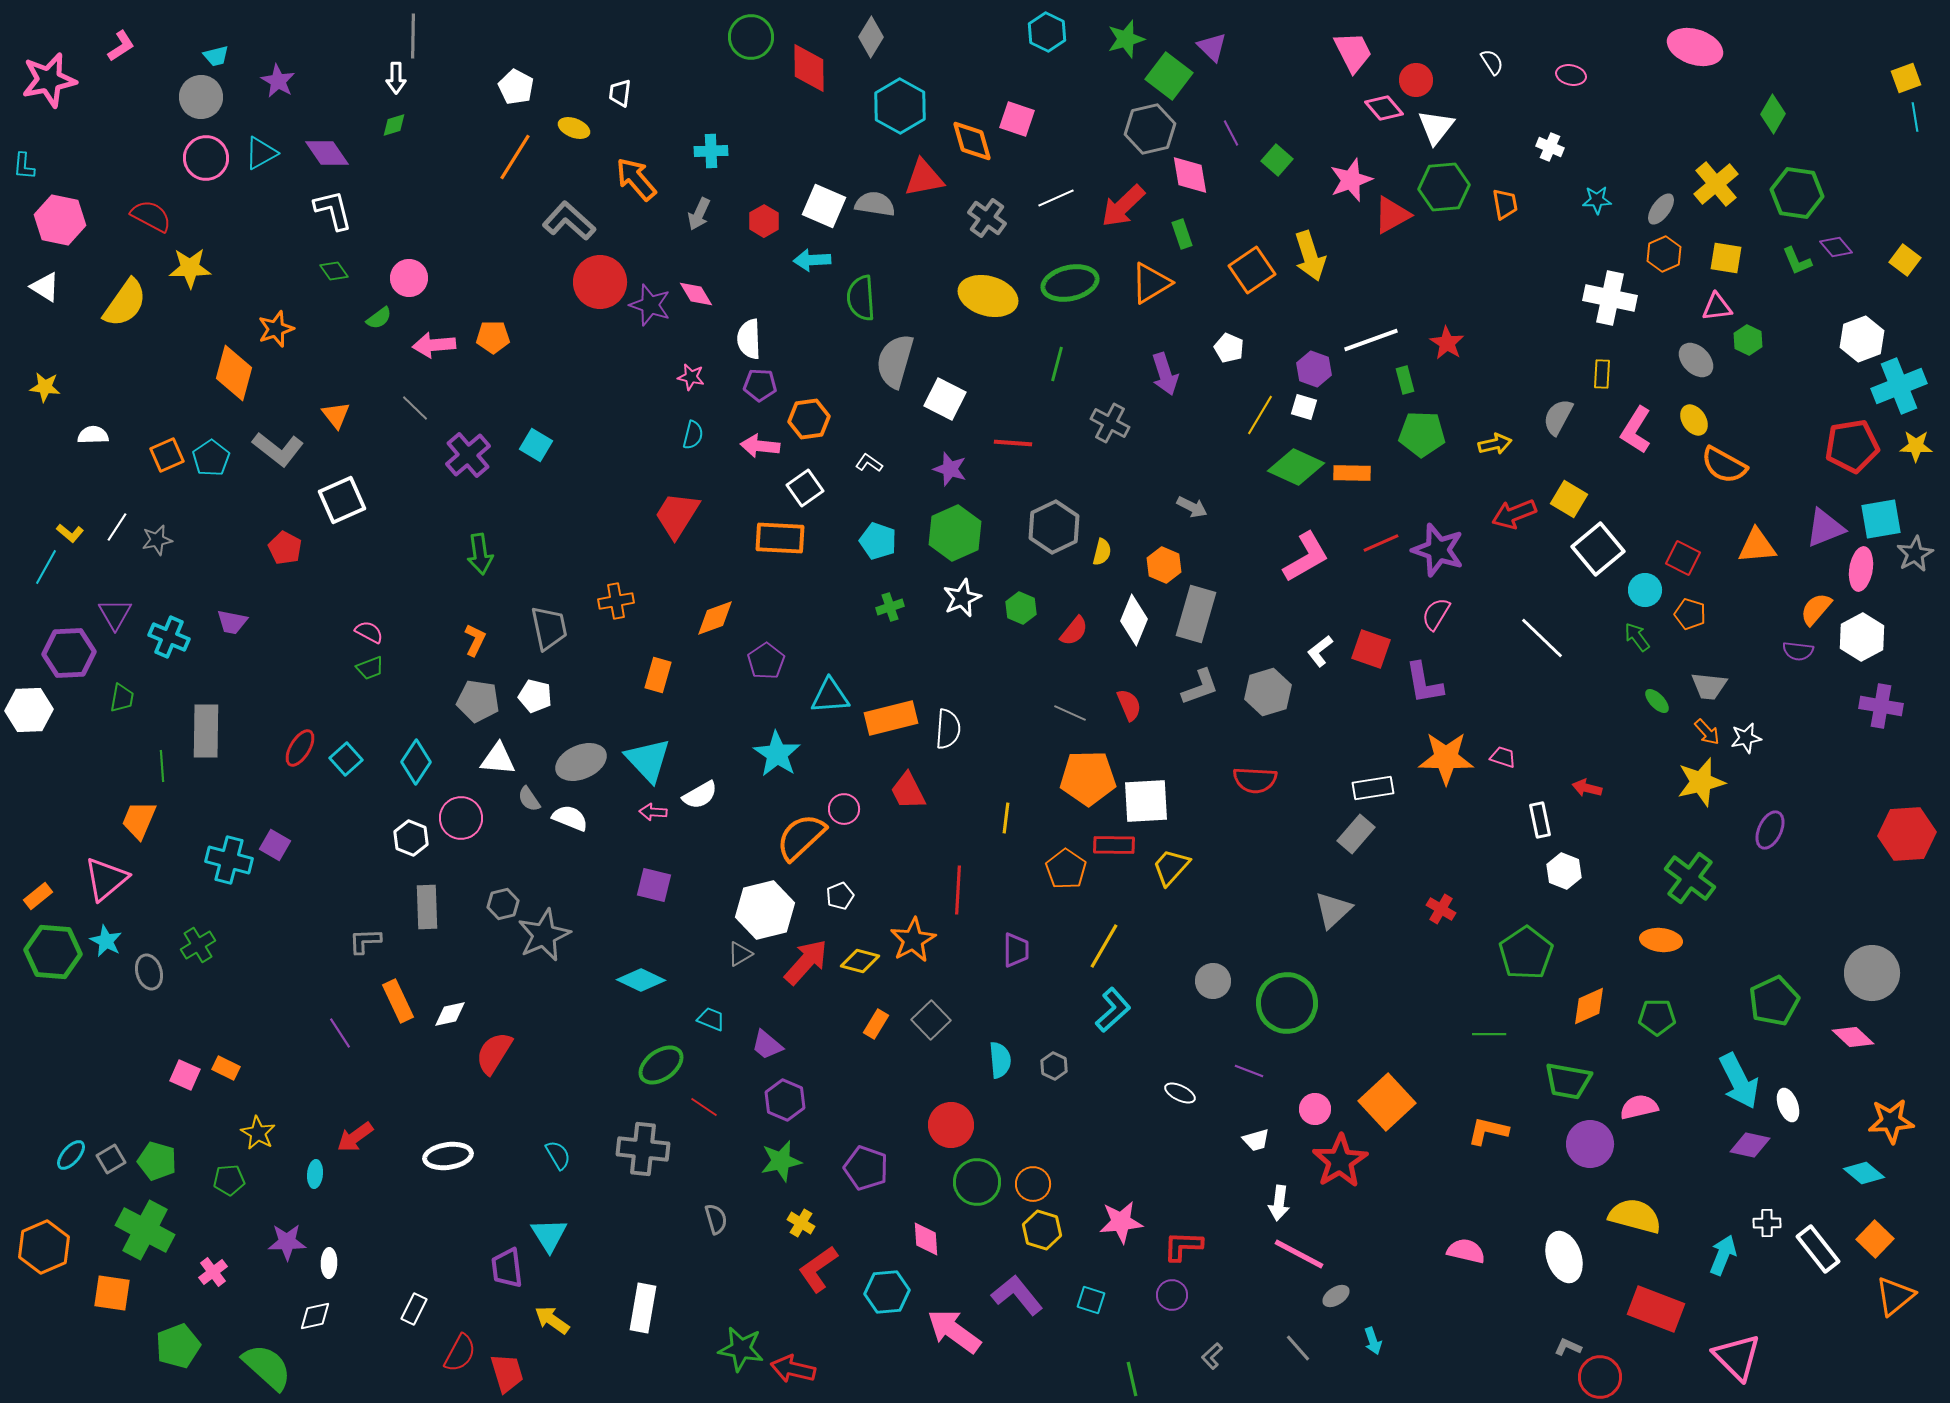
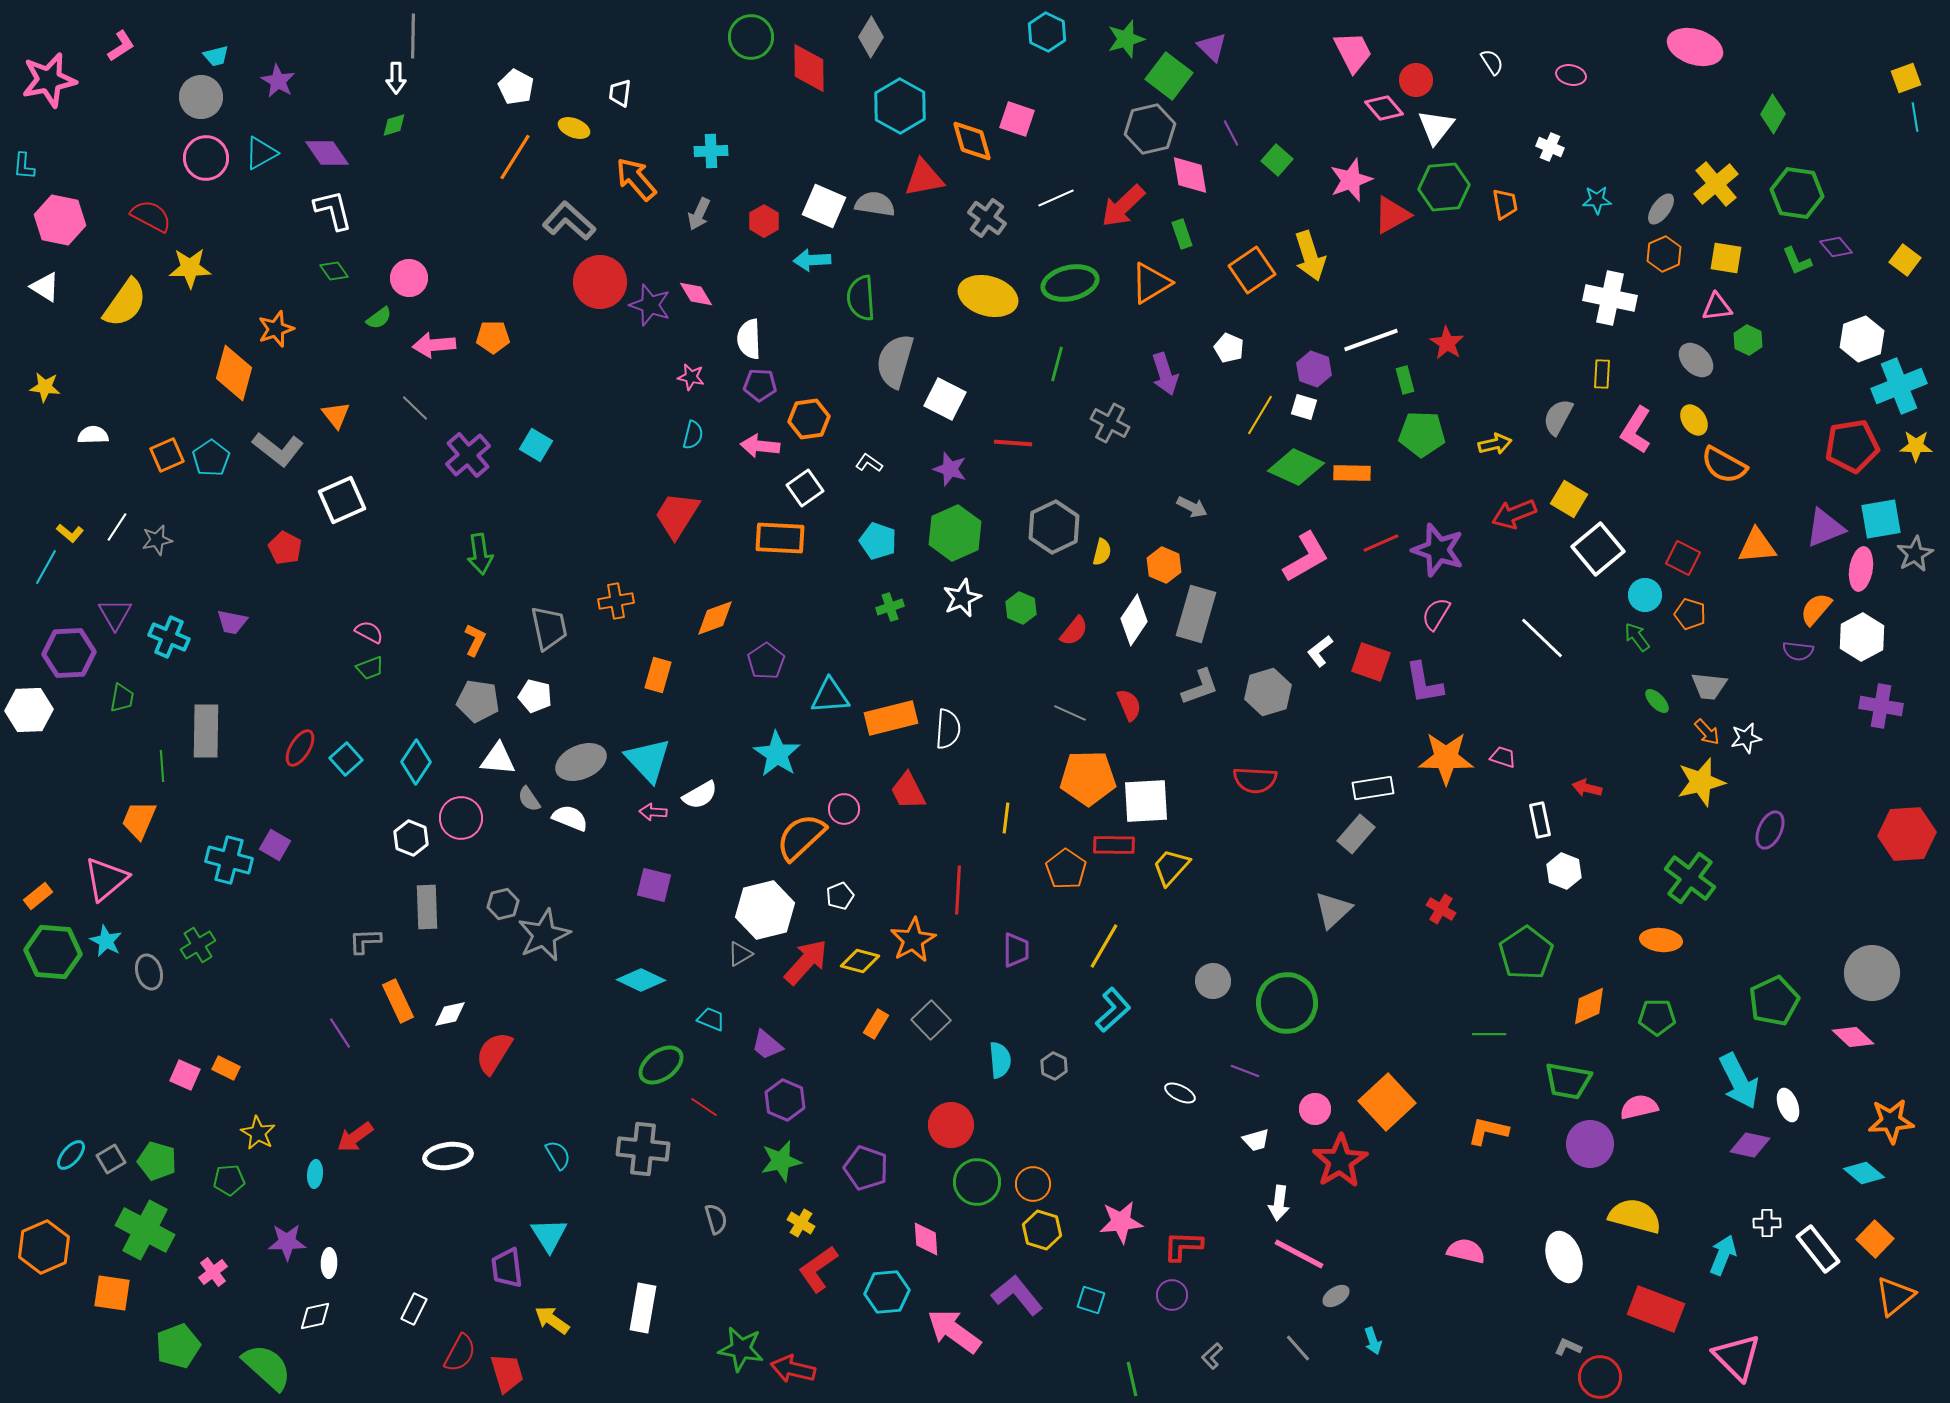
cyan circle at (1645, 590): moved 5 px down
white diamond at (1134, 620): rotated 12 degrees clockwise
red square at (1371, 649): moved 13 px down
purple line at (1249, 1071): moved 4 px left
